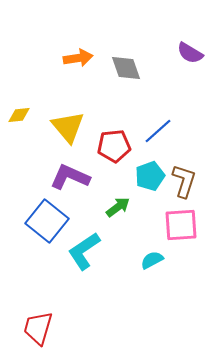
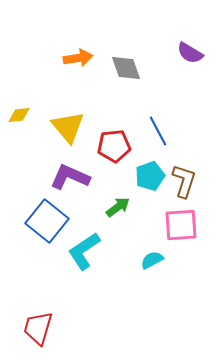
blue line: rotated 76 degrees counterclockwise
